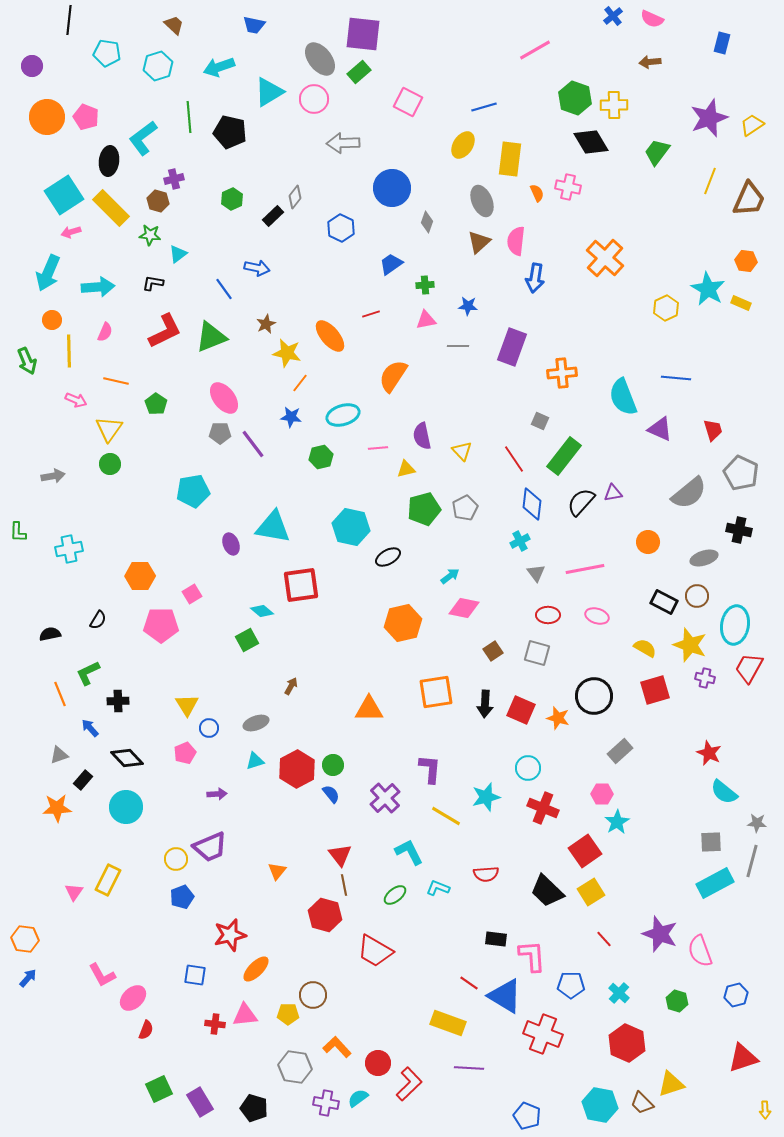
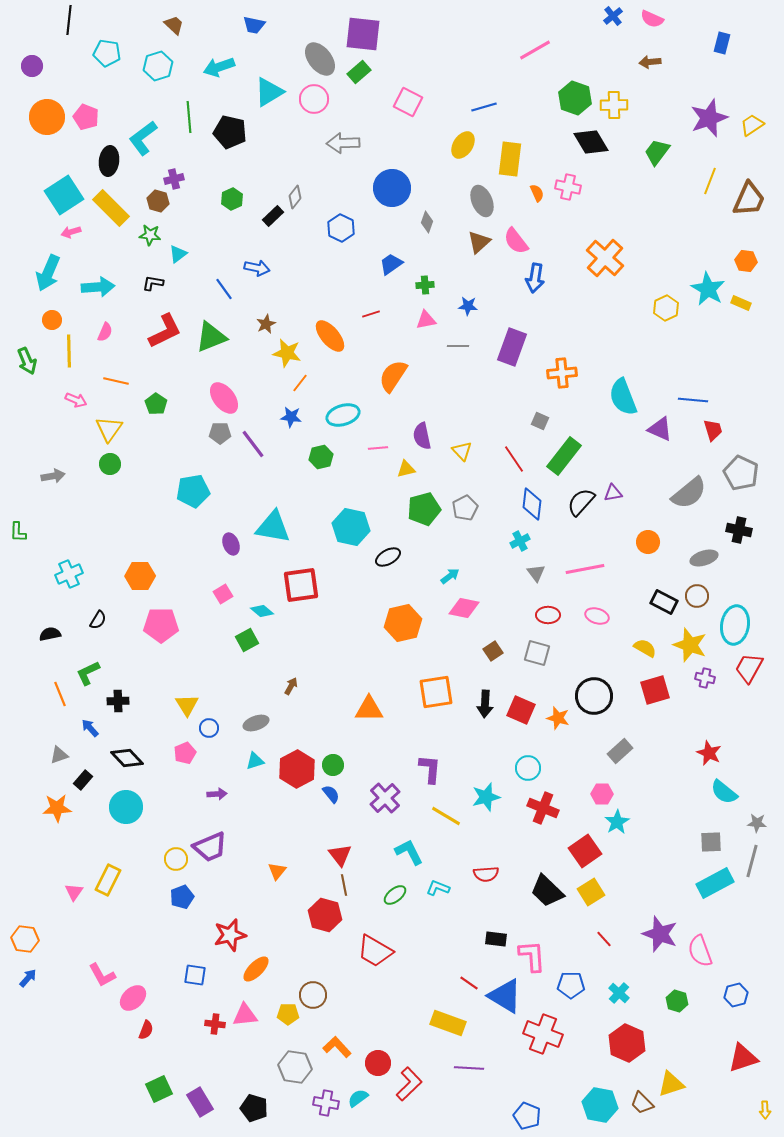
pink semicircle at (516, 241): rotated 44 degrees counterclockwise
blue line at (676, 378): moved 17 px right, 22 px down
cyan cross at (69, 549): moved 25 px down; rotated 12 degrees counterclockwise
pink square at (192, 594): moved 31 px right
